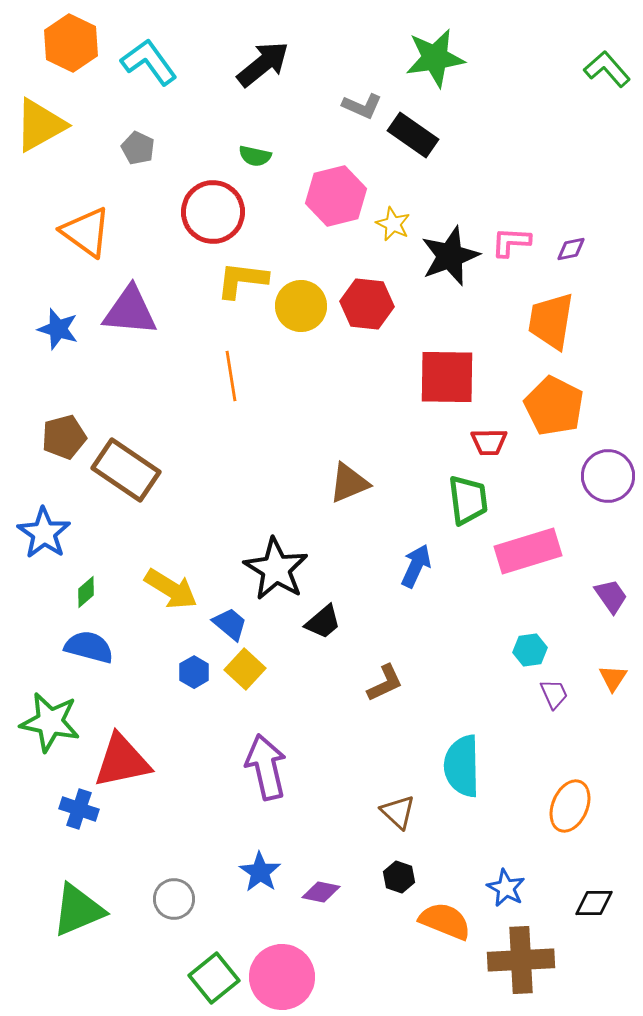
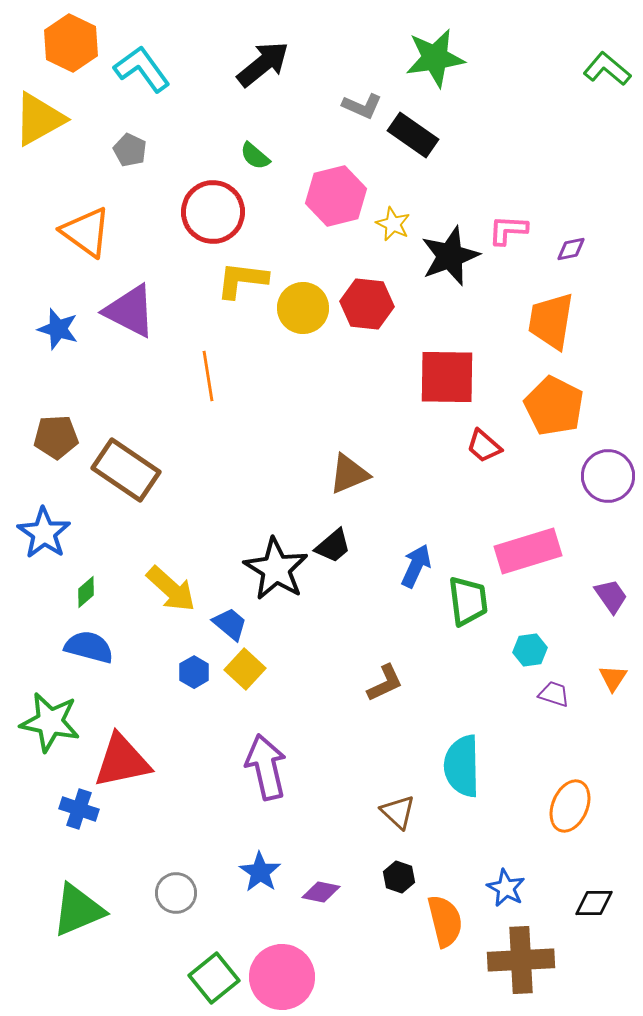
cyan L-shape at (149, 62): moved 7 px left, 7 px down
green L-shape at (607, 69): rotated 9 degrees counterclockwise
yellow triangle at (40, 125): moved 1 px left, 6 px up
gray pentagon at (138, 148): moved 8 px left, 2 px down
green semicircle at (255, 156): rotated 28 degrees clockwise
pink L-shape at (511, 242): moved 3 px left, 12 px up
yellow circle at (301, 306): moved 2 px right, 2 px down
purple triangle at (130, 311): rotated 22 degrees clockwise
orange line at (231, 376): moved 23 px left
brown pentagon at (64, 437): moved 8 px left; rotated 12 degrees clockwise
red trapezoid at (489, 442): moved 5 px left, 4 px down; rotated 42 degrees clockwise
brown triangle at (349, 483): moved 9 px up
green trapezoid at (468, 500): moved 101 px down
yellow arrow at (171, 589): rotated 10 degrees clockwise
black trapezoid at (323, 622): moved 10 px right, 76 px up
purple trapezoid at (554, 694): rotated 48 degrees counterclockwise
gray circle at (174, 899): moved 2 px right, 6 px up
orange semicircle at (445, 921): rotated 54 degrees clockwise
